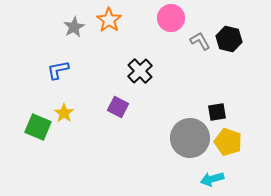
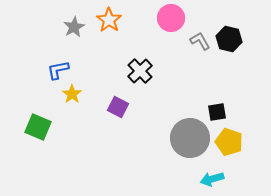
yellow star: moved 8 px right, 19 px up
yellow pentagon: moved 1 px right
